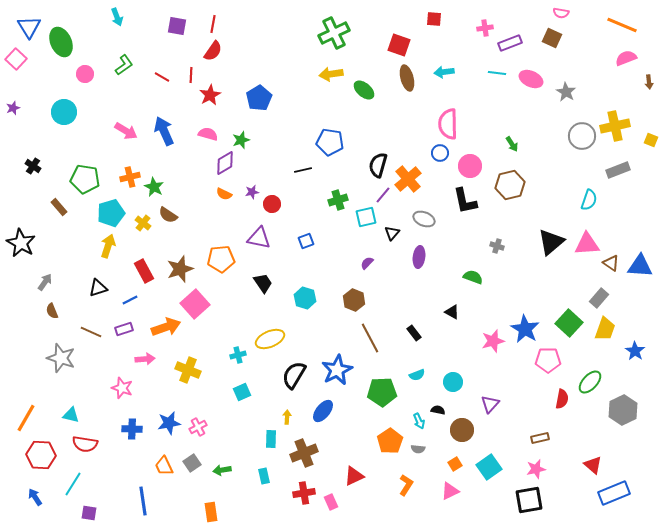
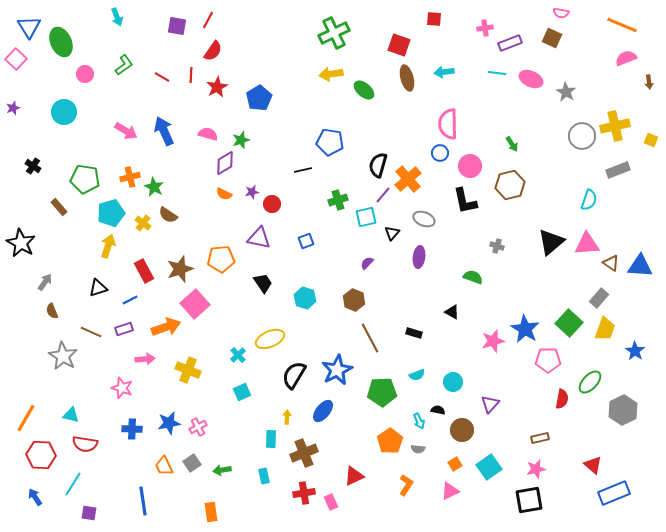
red line at (213, 24): moved 5 px left, 4 px up; rotated 18 degrees clockwise
red star at (210, 95): moved 7 px right, 8 px up
black rectangle at (414, 333): rotated 35 degrees counterclockwise
cyan cross at (238, 355): rotated 28 degrees counterclockwise
gray star at (61, 358): moved 2 px right, 2 px up; rotated 12 degrees clockwise
